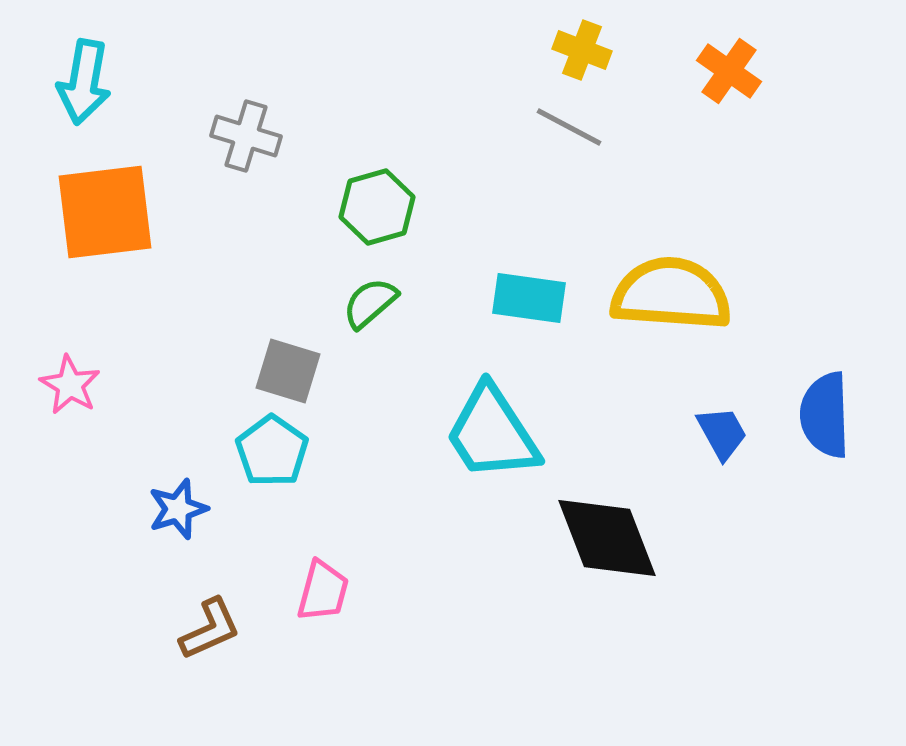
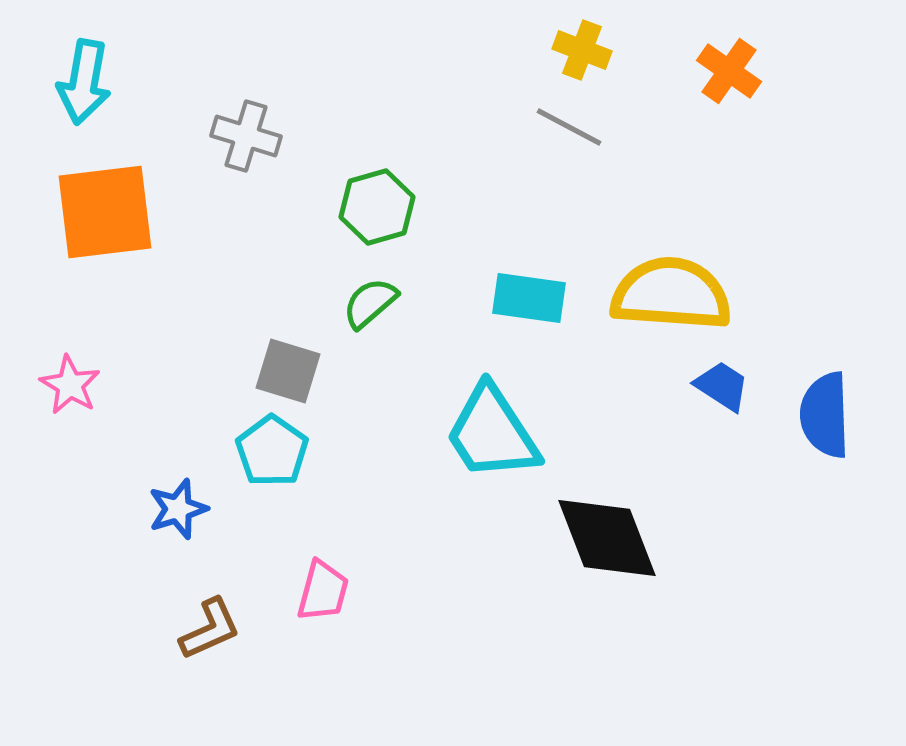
blue trapezoid: moved 47 px up; rotated 28 degrees counterclockwise
